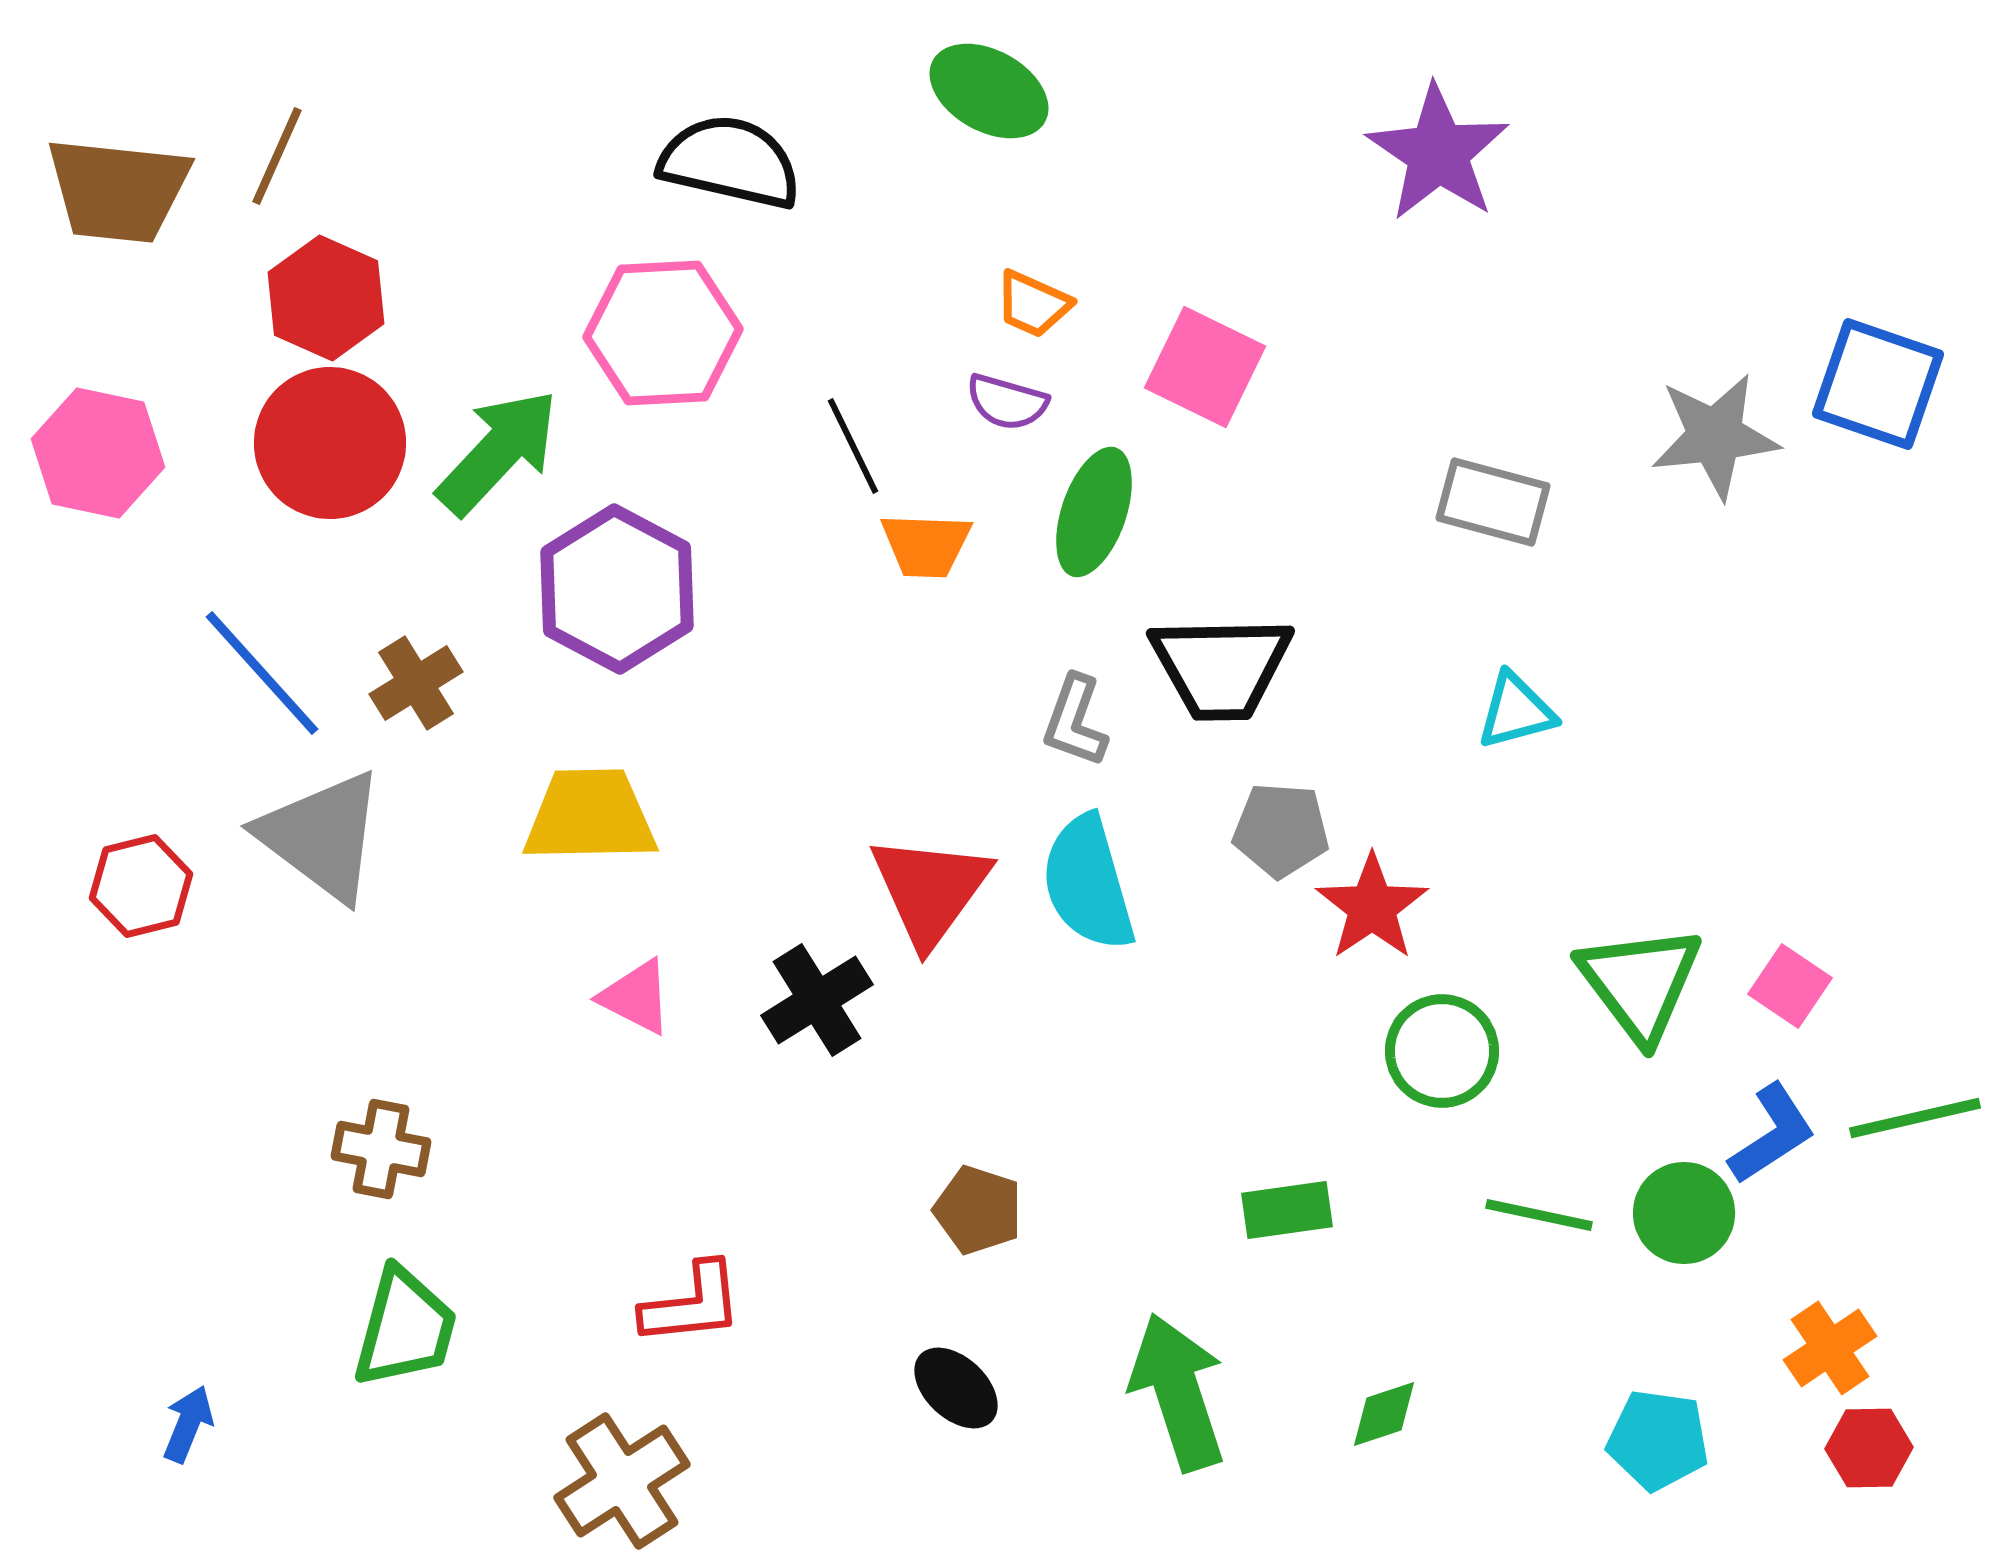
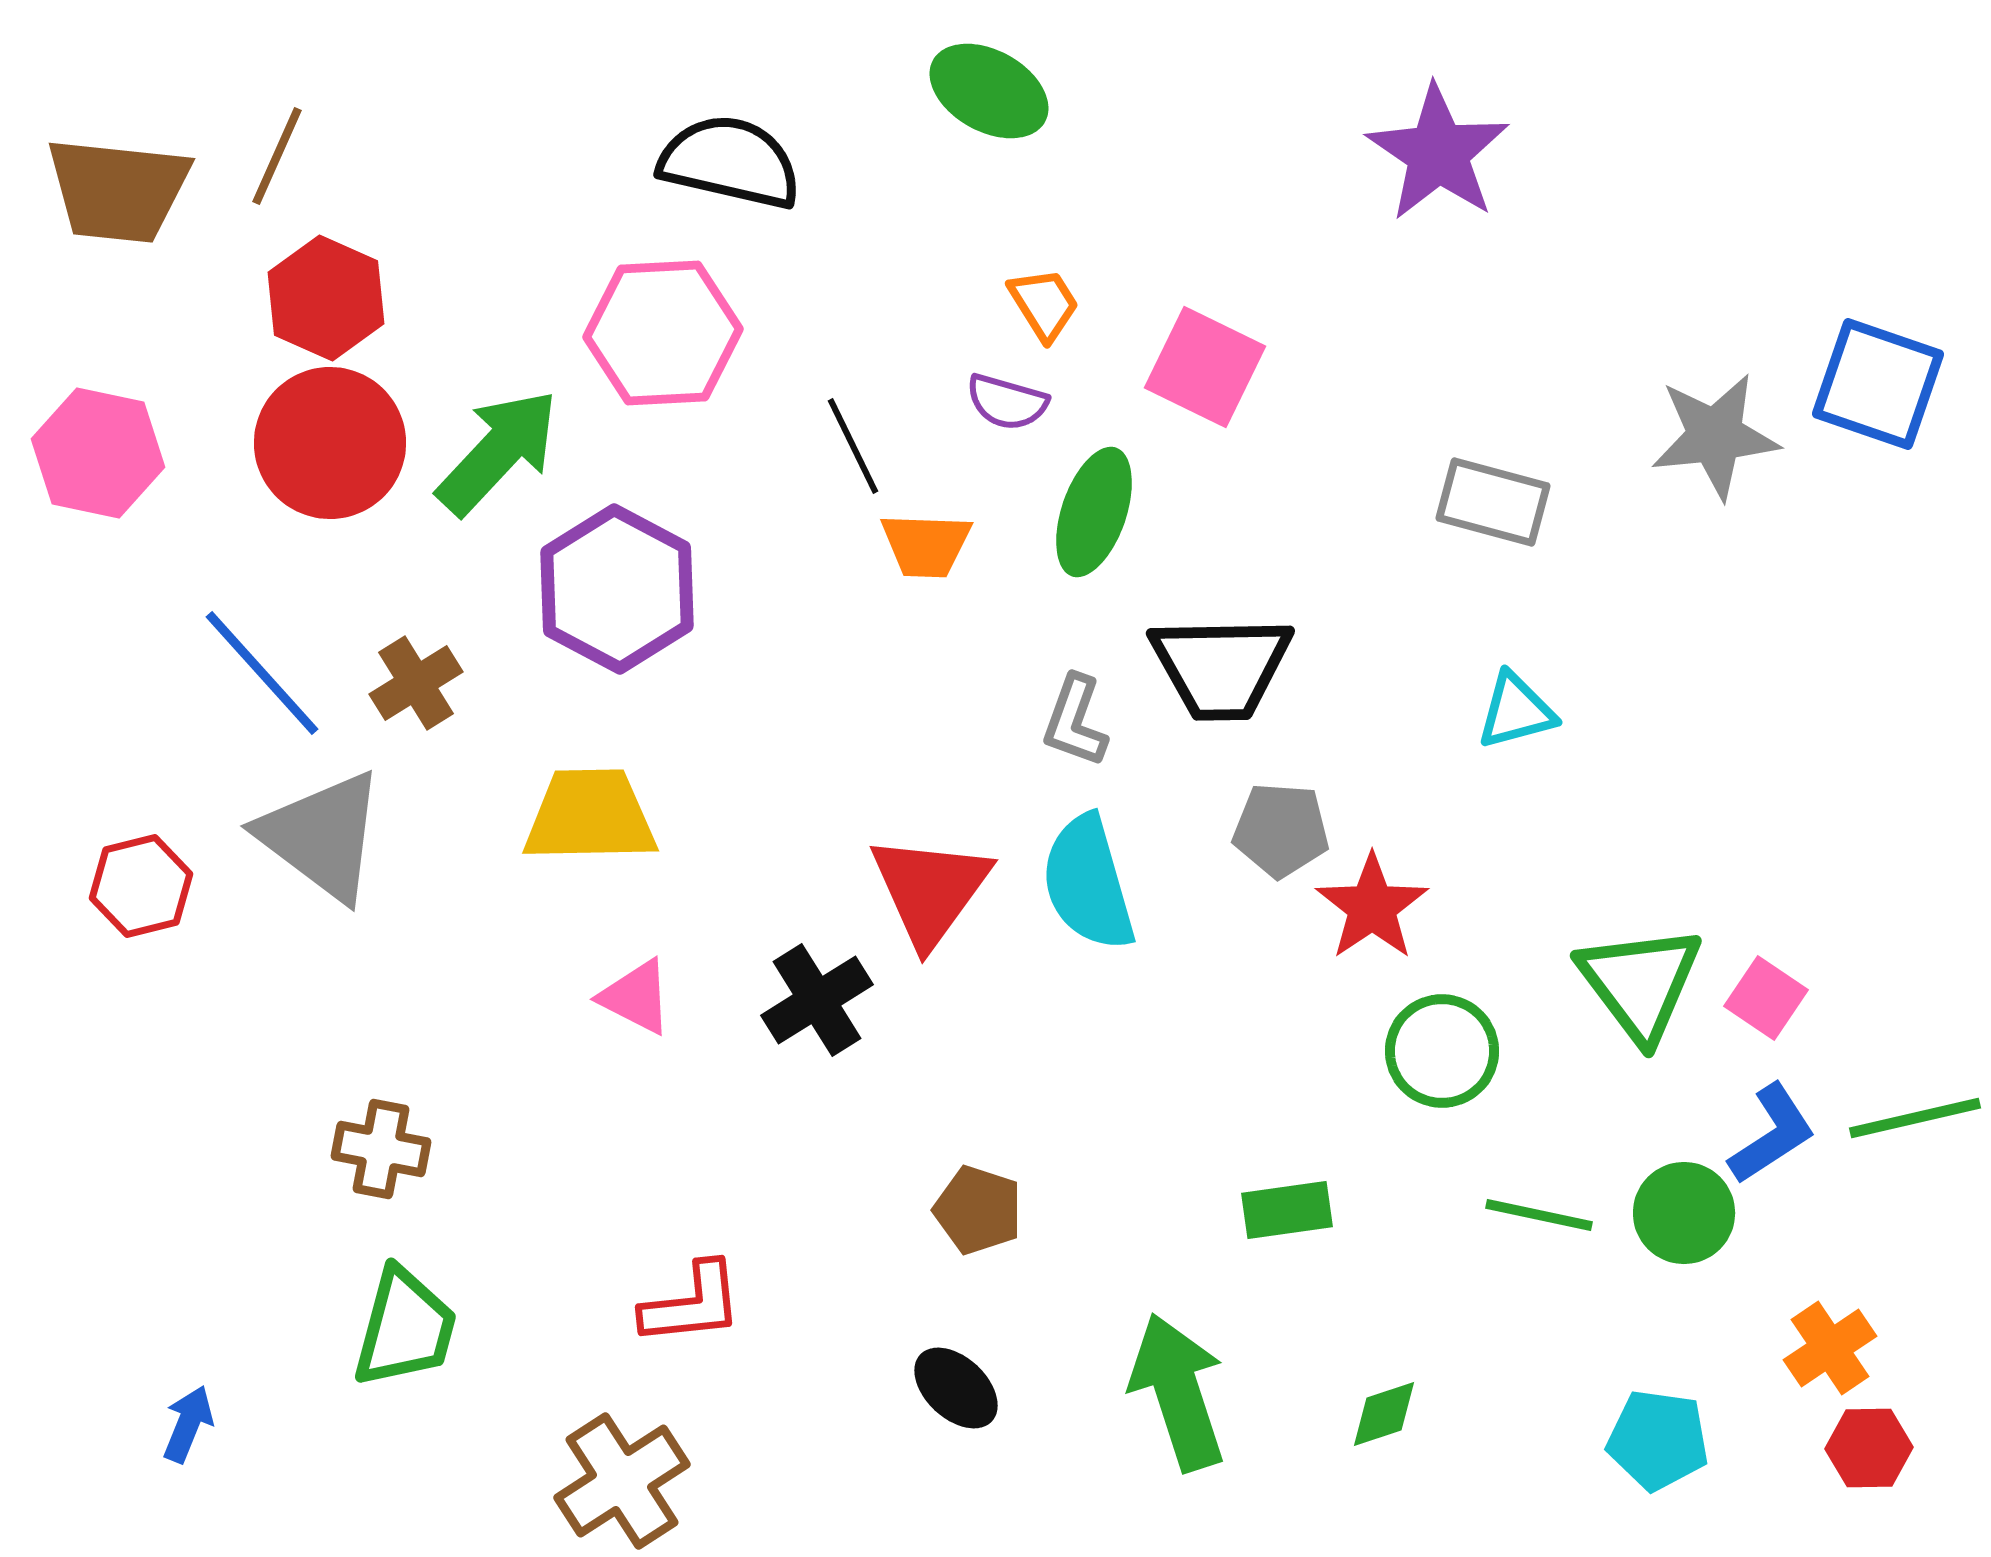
orange trapezoid at (1033, 304): moved 11 px right; rotated 146 degrees counterclockwise
pink square at (1790, 986): moved 24 px left, 12 px down
